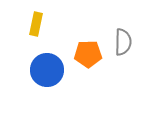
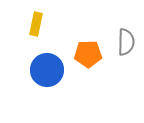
gray semicircle: moved 3 px right
